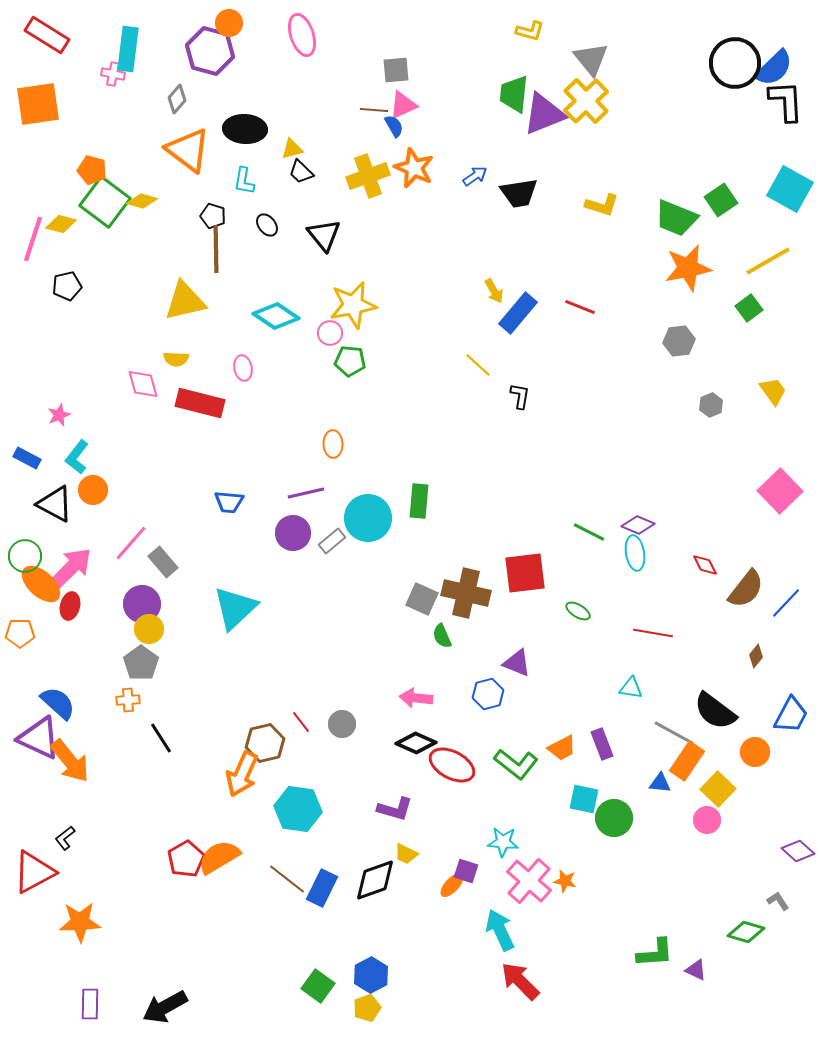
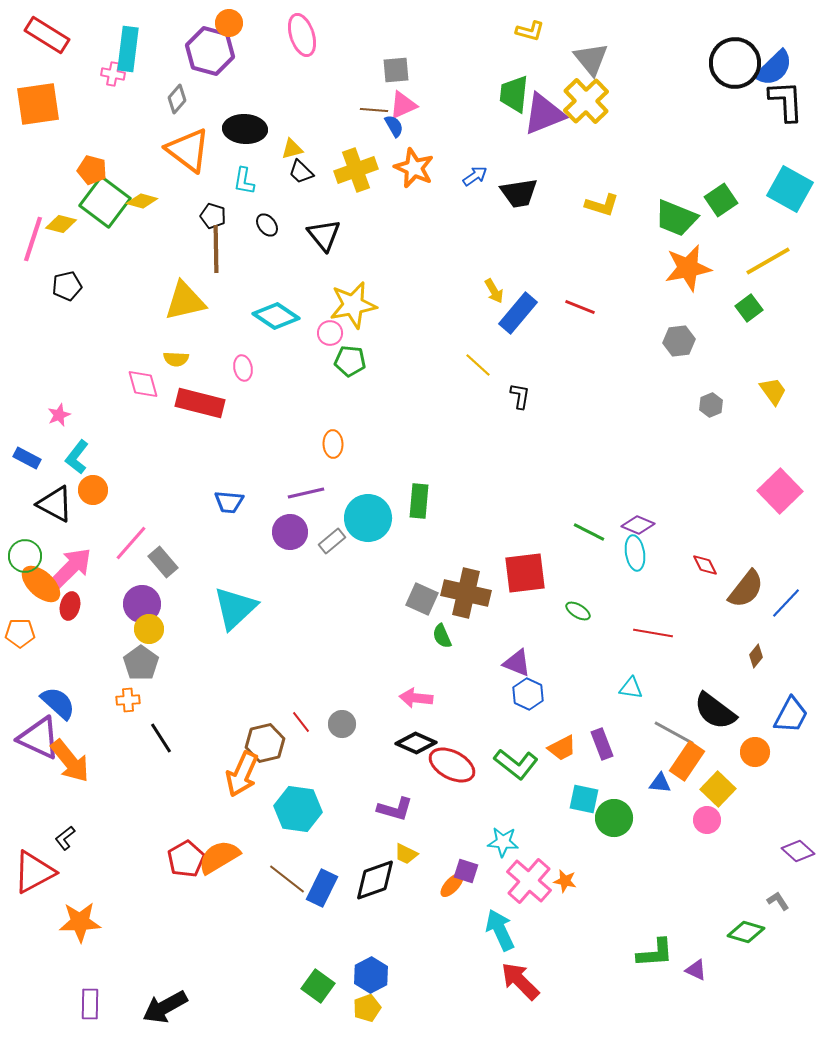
yellow cross at (368, 176): moved 12 px left, 6 px up
purple circle at (293, 533): moved 3 px left, 1 px up
blue hexagon at (488, 694): moved 40 px right; rotated 20 degrees counterclockwise
